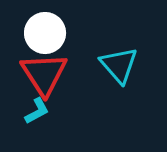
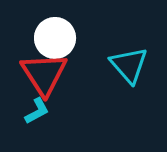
white circle: moved 10 px right, 5 px down
cyan triangle: moved 10 px right
